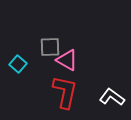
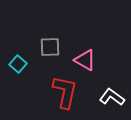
pink triangle: moved 18 px right
